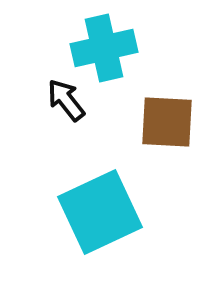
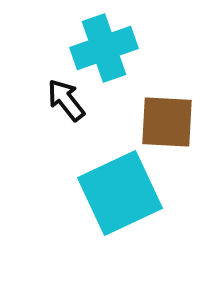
cyan cross: rotated 6 degrees counterclockwise
cyan square: moved 20 px right, 19 px up
